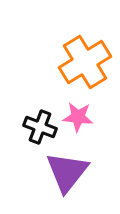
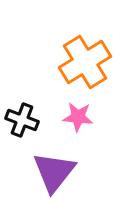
black cross: moved 18 px left, 7 px up
purple triangle: moved 13 px left
